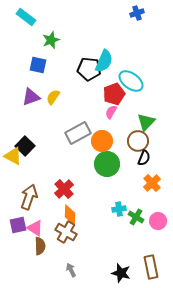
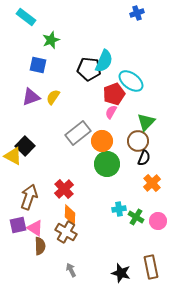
gray rectangle: rotated 10 degrees counterclockwise
